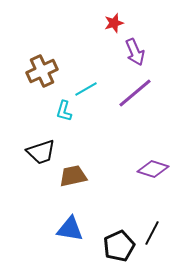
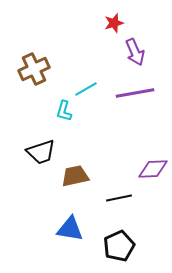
brown cross: moved 8 px left, 2 px up
purple line: rotated 30 degrees clockwise
purple diamond: rotated 20 degrees counterclockwise
brown trapezoid: moved 2 px right
black line: moved 33 px left, 35 px up; rotated 50 degrees clockwise
